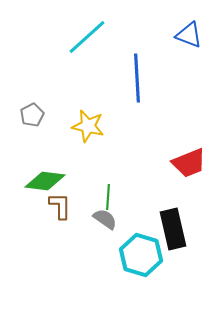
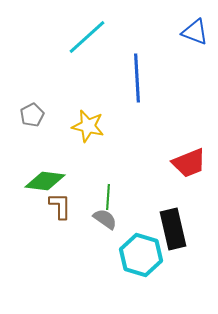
blue triangle: moved 6 px right, 3 px up
